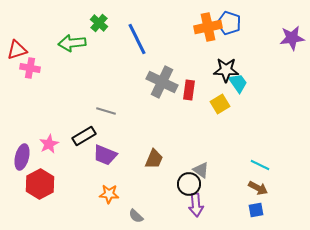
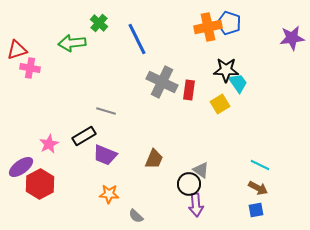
purple ellipse: moved 1 px left, 10 px down; rotated 40 degrees clockwise
